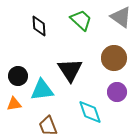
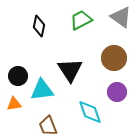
green trapezoid: rotated 70 degrees counterclockwise
black diamond: rotated 15 degrees clockwise
